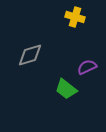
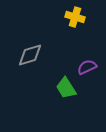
green trapezoid: moved 1 px up; rotated 20 degrees clockwise
